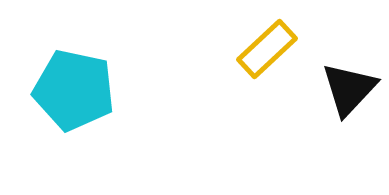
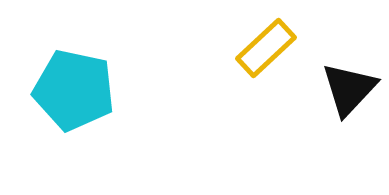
yellow rectangle: moved 1 px left, 1 px up
